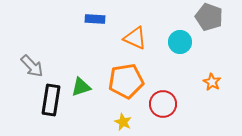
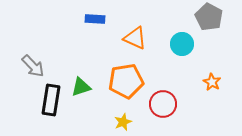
gray pentagon: rotated 8 degrees clockwise
cyan circle: moved 2 px right, 2 px down
gray arrow: moved 1 px right
yellow star: rotated 24 degrees clockwise
